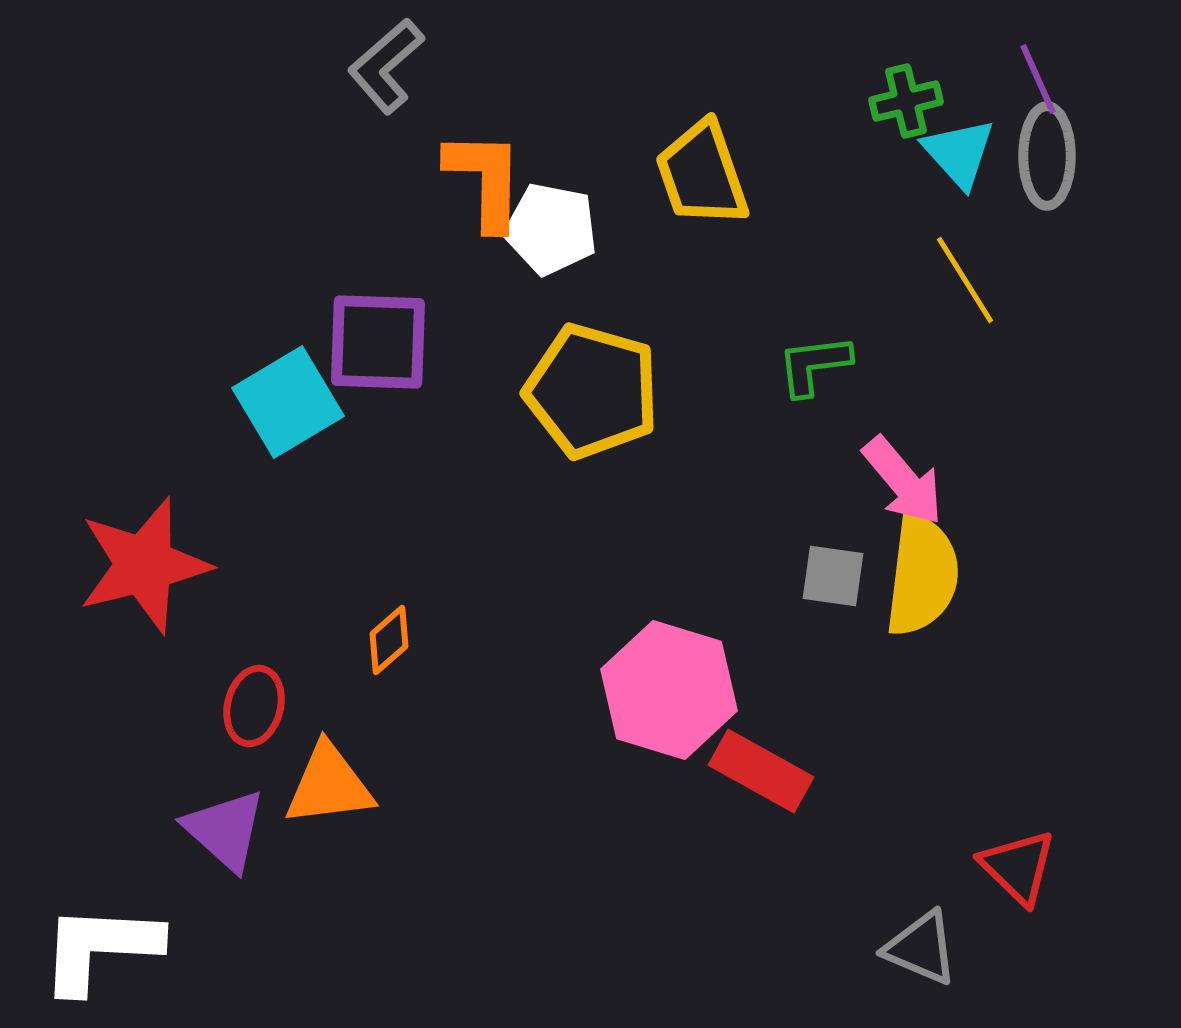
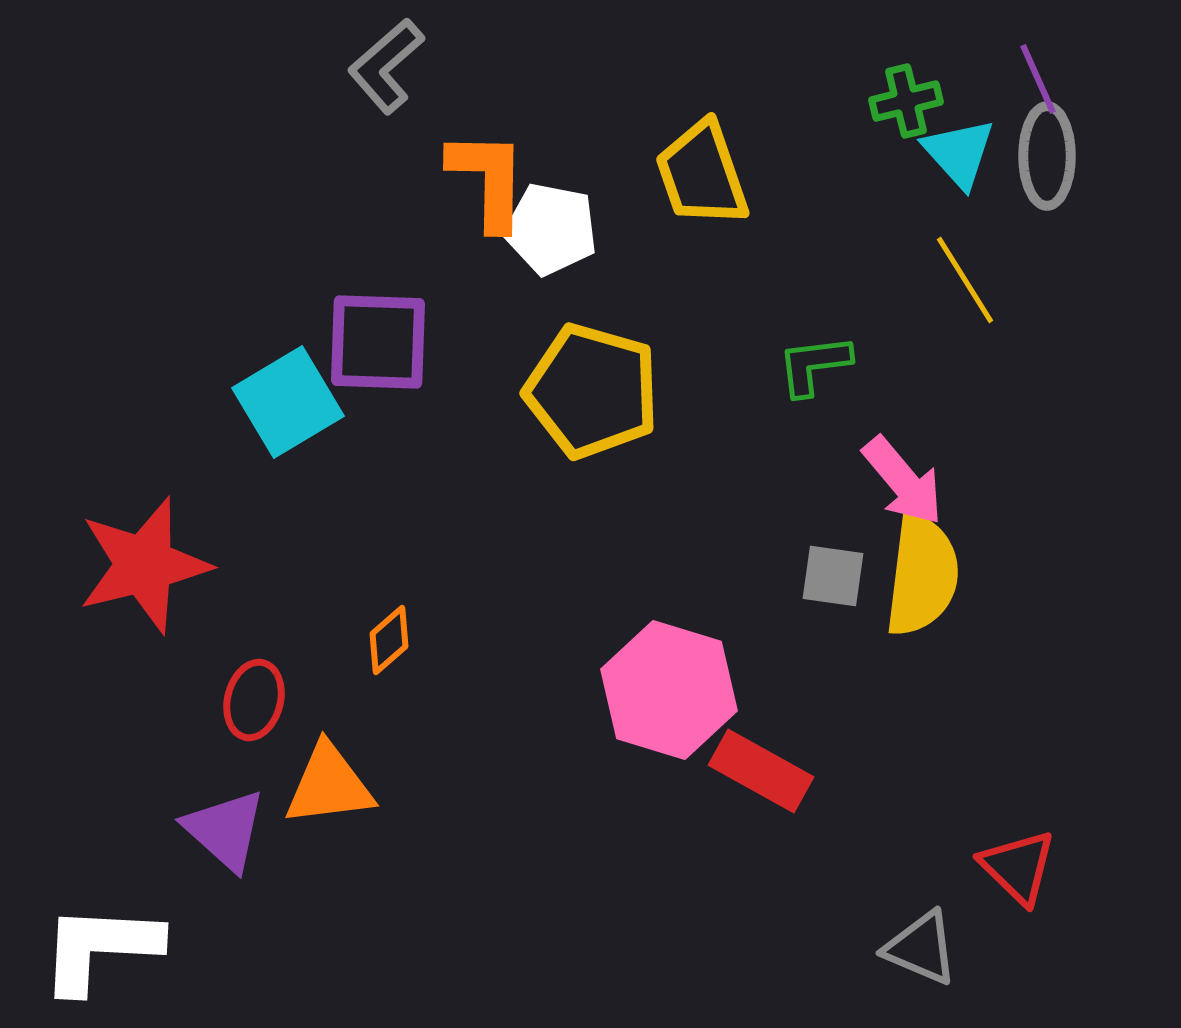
orange L-shape: moved 3 px right
red ellipse: moved 6 px up
